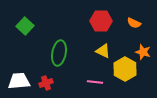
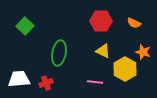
white trapezoid: moved 2 px up
